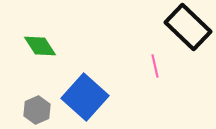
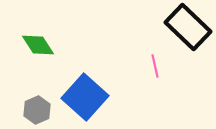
green diamond: moved 2 px left, 1 px up
